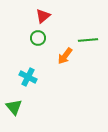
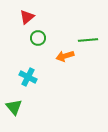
red triangle: moved 16 px left, 1 px down
orange arrow: rotated 36 degrees clockwise
